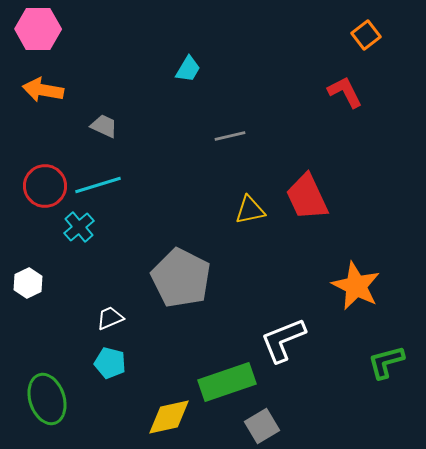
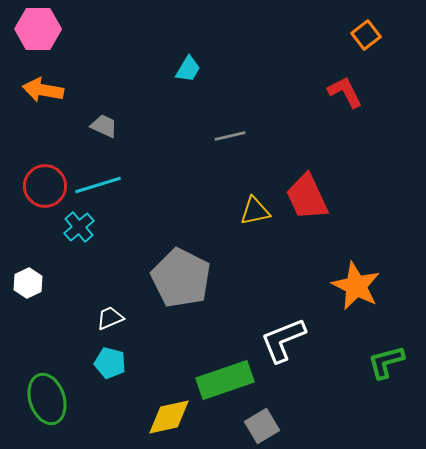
yellow triangle: moved 5 px right, 1 px down
green rectangle: moved 2 px left, 2 px up
